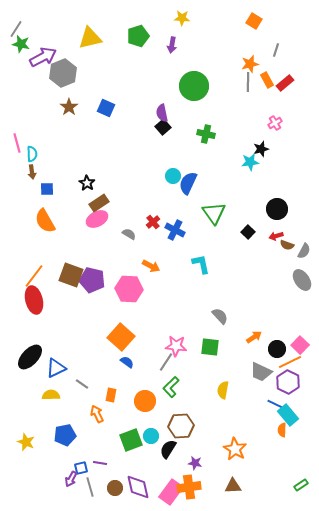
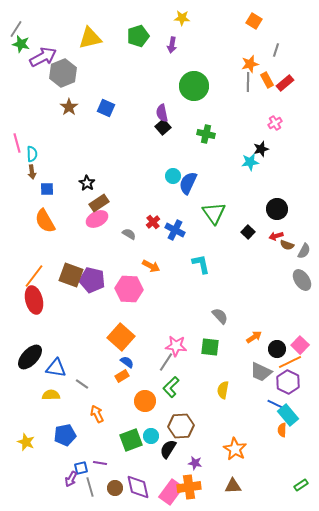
blue triangle at (56, 368): rotated 35 degrees clockwise
orange rectangle at (111, 395): moved 11 px right, 19 px up; rotated 48 degrees clockwise
